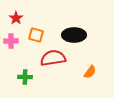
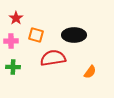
green cross: moved 12 px left, 10 px up
